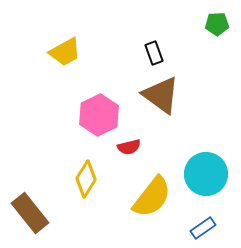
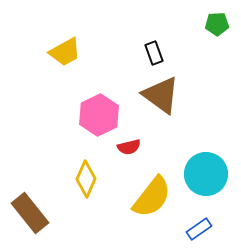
yellow diamond: rotated 9 degrees counterclockwise
blue rectangle: moved 4 px left, 1 px down
